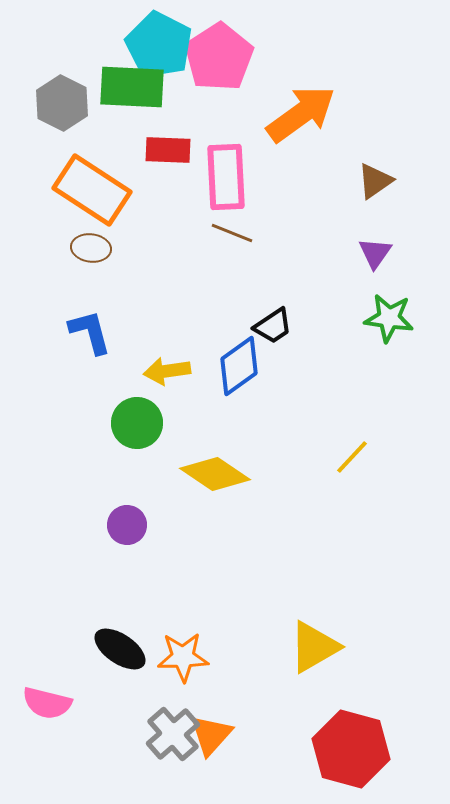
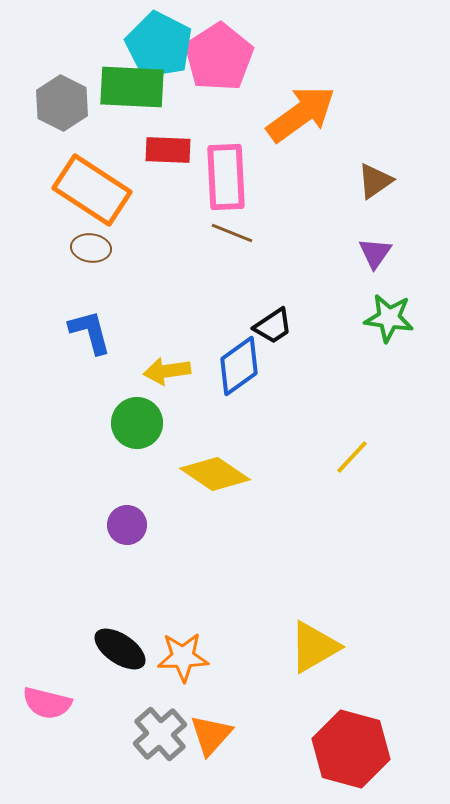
gray cross: moved 13 px left
